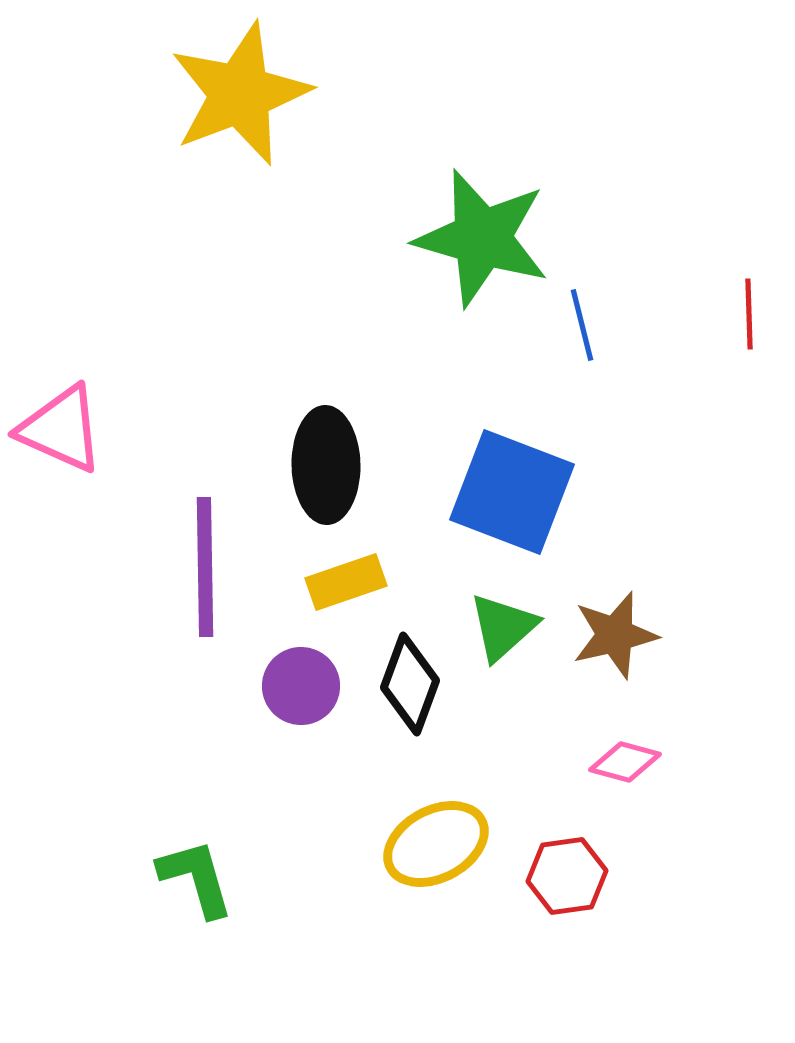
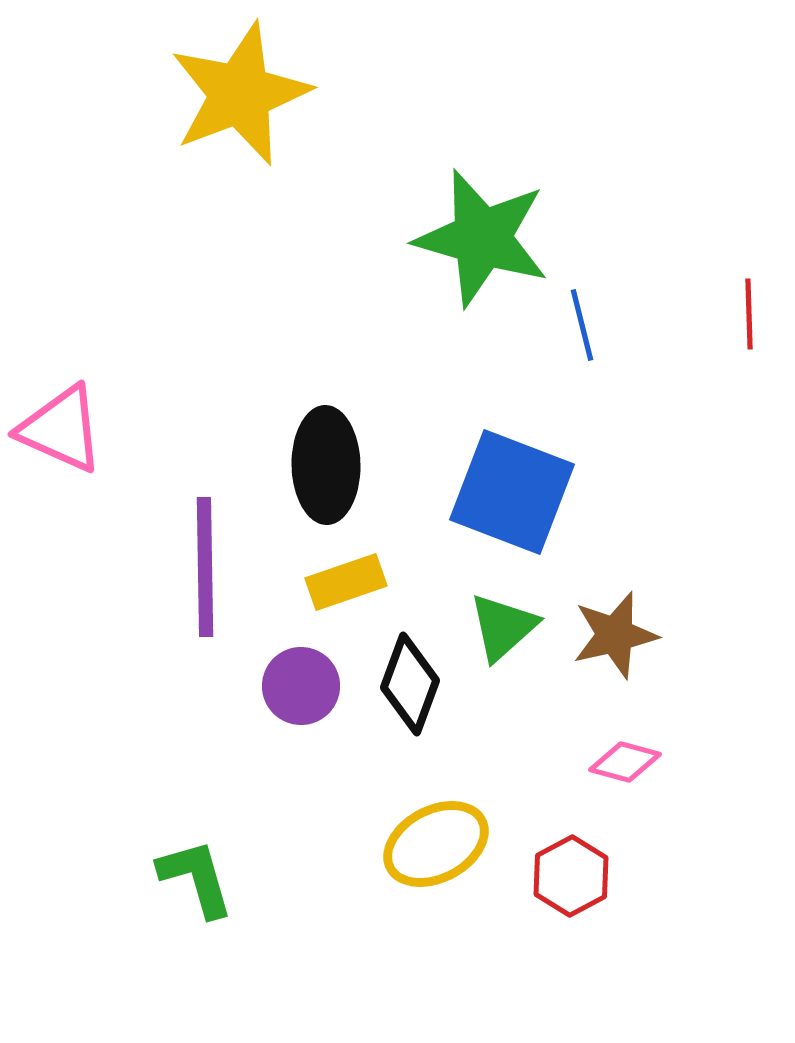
red hexagon: moved 4 px right; rotated 20 degrees counterclockwise
